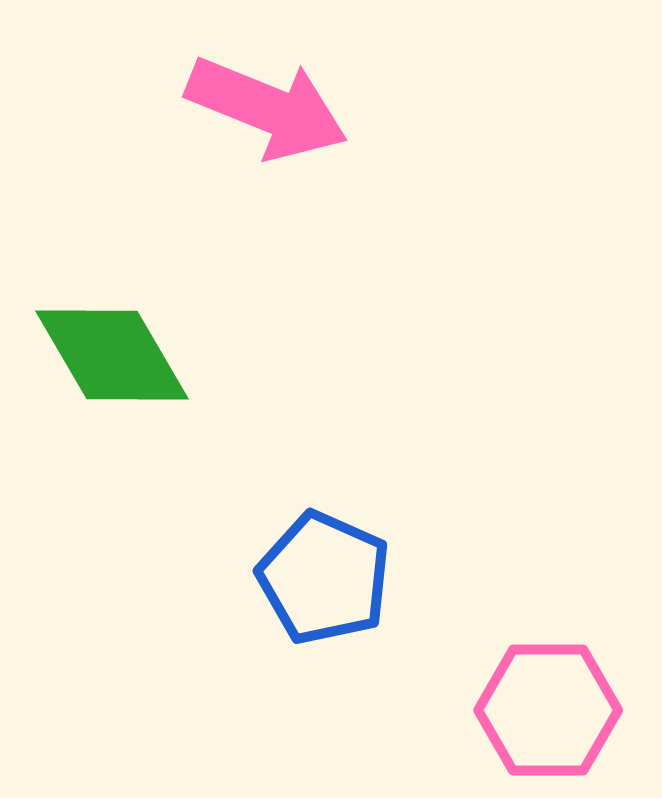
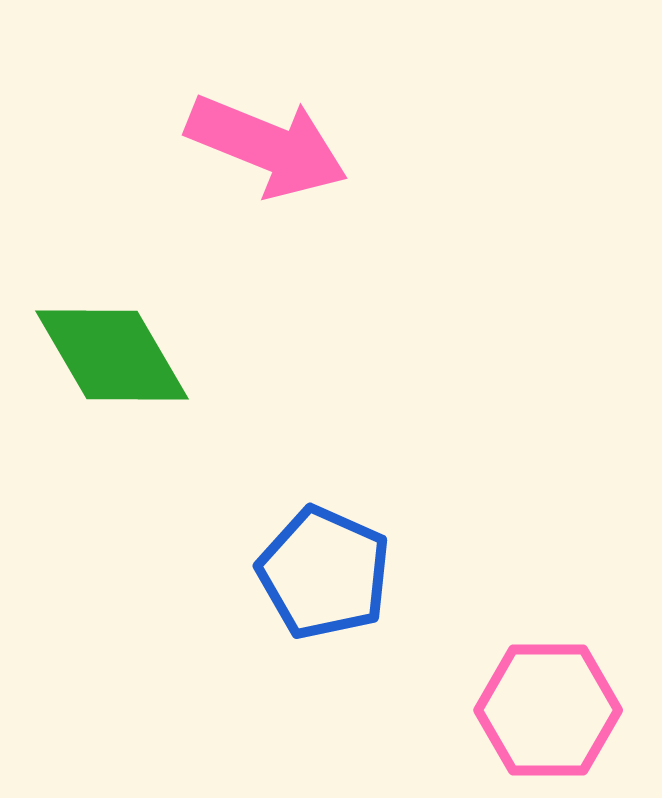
pink arrow: moved 38 px down
blue pentagon: moved 5 px up
